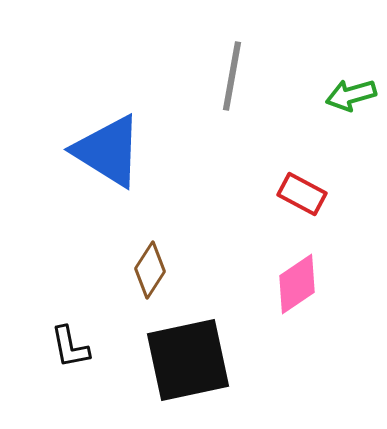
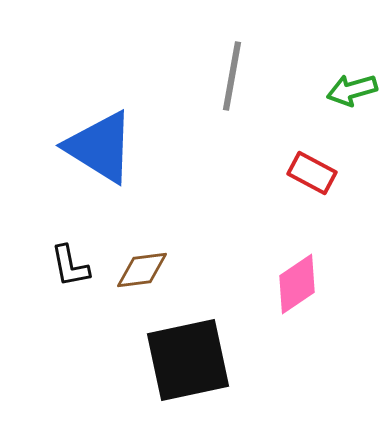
green arrow: moved 1 px right, 5 px up
blue triangle: moved 8 px left, 4 px up
red rectangle: moved 10 px right, 21 px up
brown diamond: moved 8 px left; rotated 50 degrees clockwise
black L-shape: moved 81 px up
